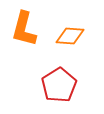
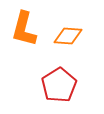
orange diamond: moved 2 px left
